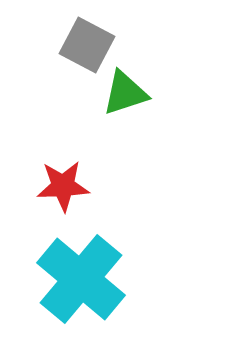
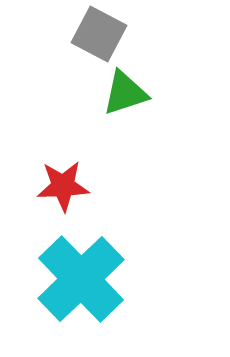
gray square: moved 12 px right, 11 px up
cyan cross: rotated 6 degrees clockwise
